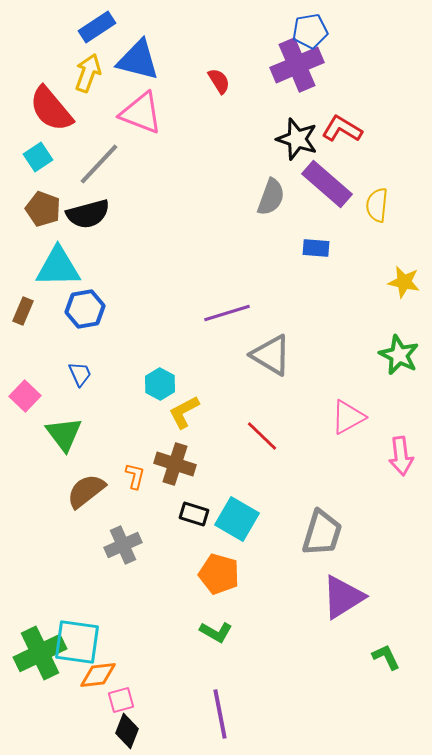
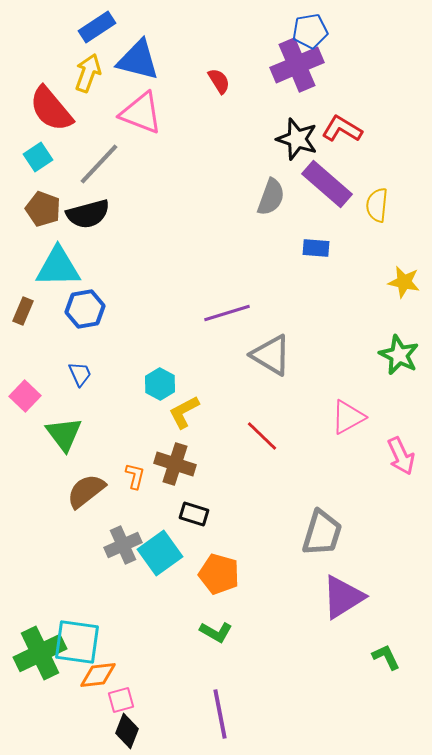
pink arrow at (401, 456): rotated 18 degrees counterclockwise
cyan square at (237, 519): moved 77 px left, 34 px down; rotated 24 degrees clockwise
